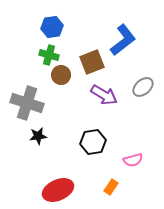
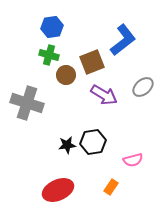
brown circle: moved 5 px right
black star: moved 29 px right, 9 px down
